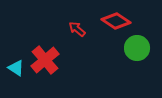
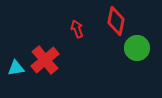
red diamond: rotated 68 degrees clockwise
red arrow: rotated 30 degrees clockwise
cyan triangle: rotated 42 degrees counterclockwise
